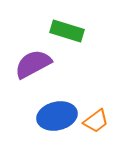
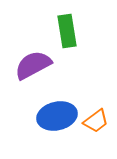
green rectangle: rotated 64 degrees clockwise
purple semicircle: moved 1 px down
